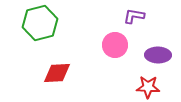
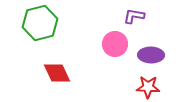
pink circle: moved 1 px up
purple ellipse: moved 7 px left
red diamond: rotated 68 degrees clockwise
